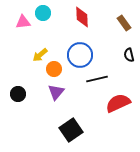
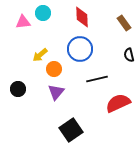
blue circle: moved 6 px up
black circle: moved 5 px up
